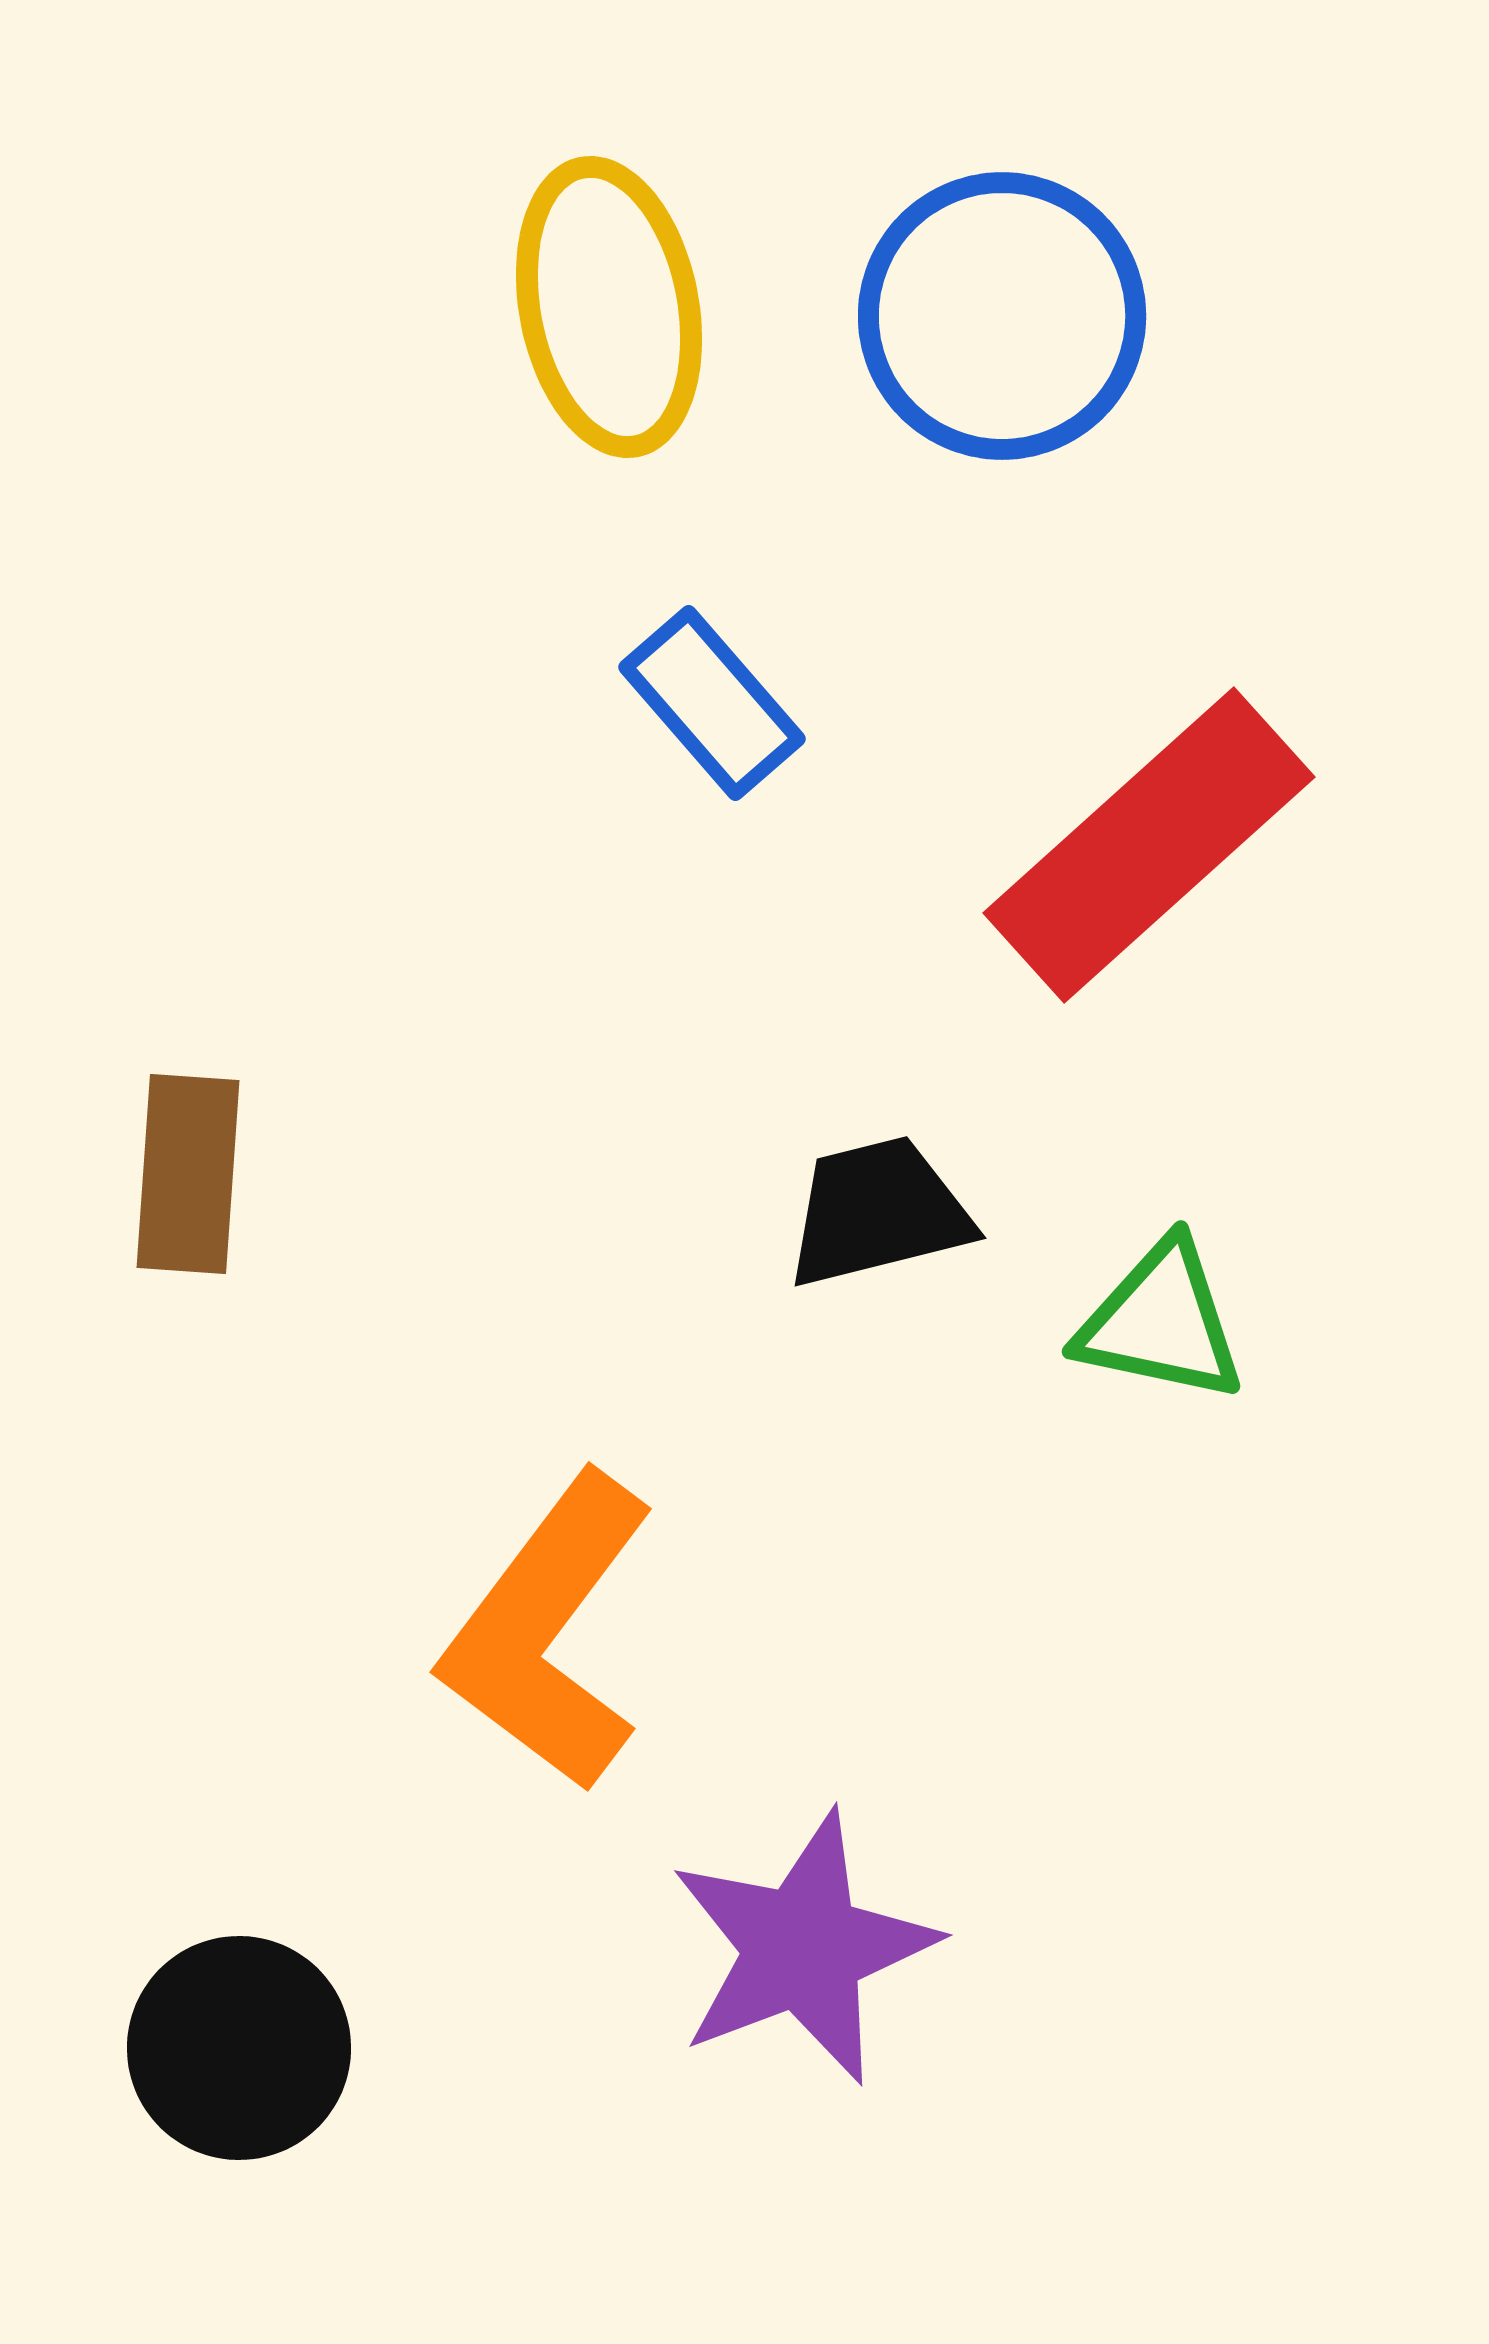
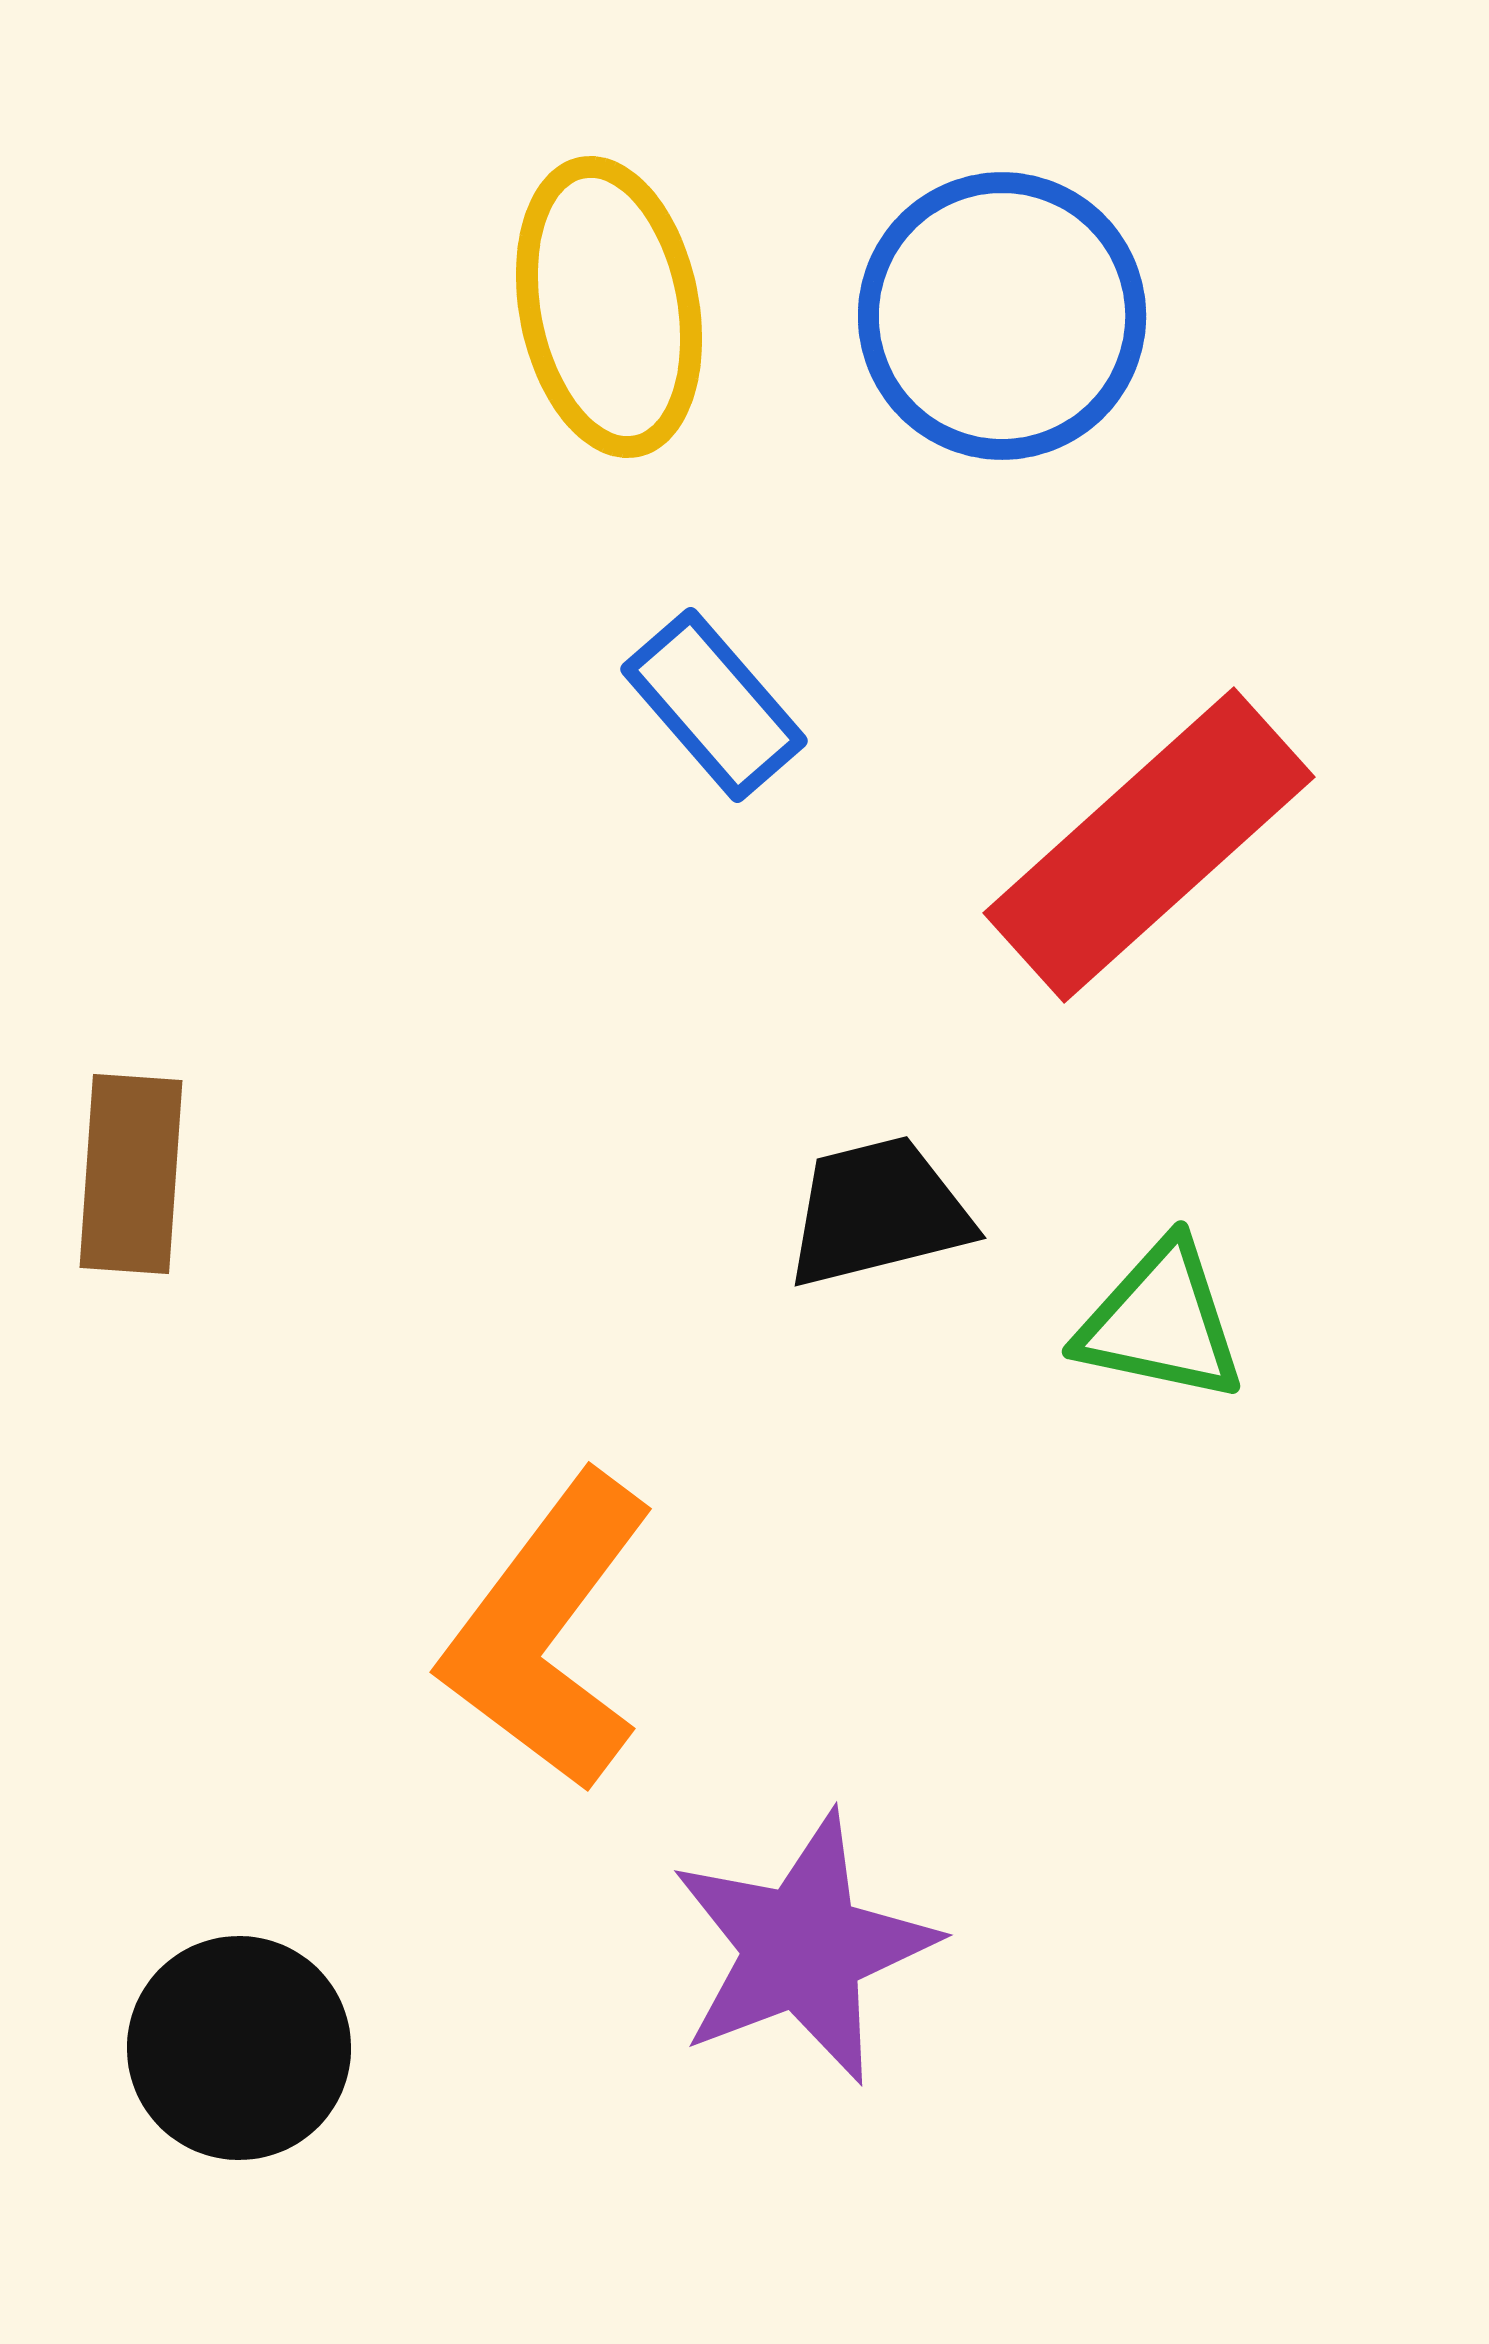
blue rectangle: moved 2 px right, 2 px down
brown rectangle: moved 57 px left
